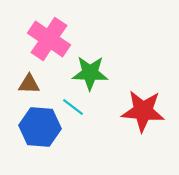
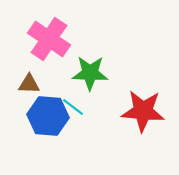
blue hexagon: moved 8 px right, 11 px up
